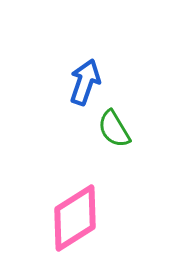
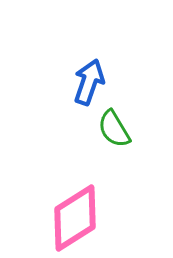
blue arrow: moved 4 px right
